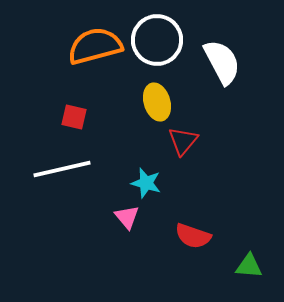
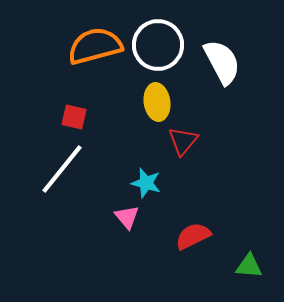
white circle: moved 1 px right, 5 px down
yellow ellipse: rotated 9 degrees clockwise
white line: rotated 38 degrees counterclockwise
red semicircle: rotated 135 degrees clockwise
